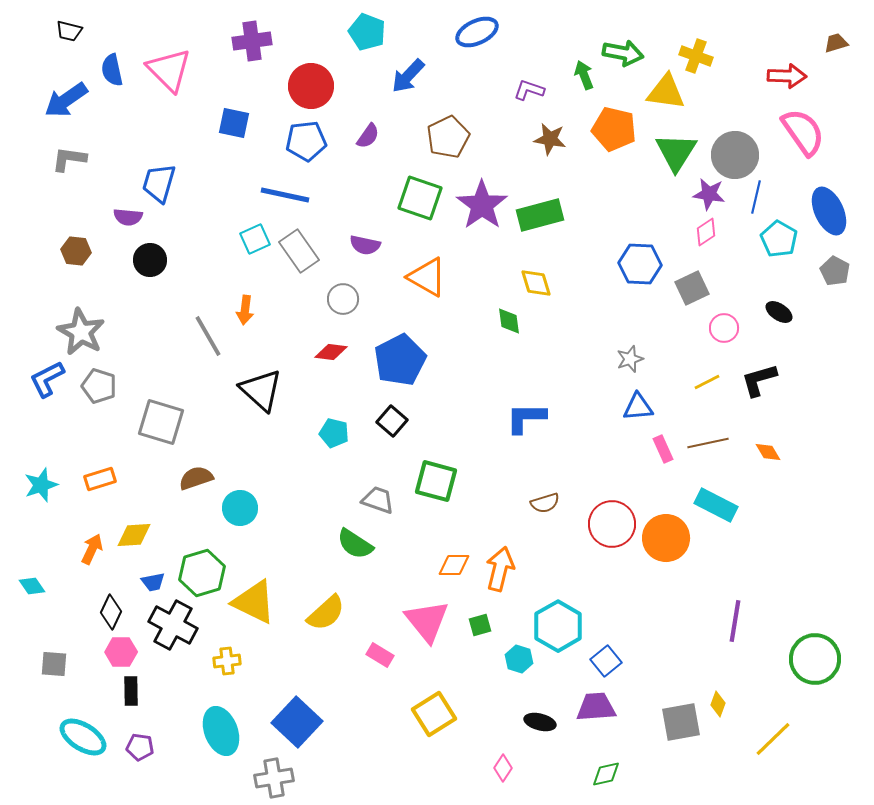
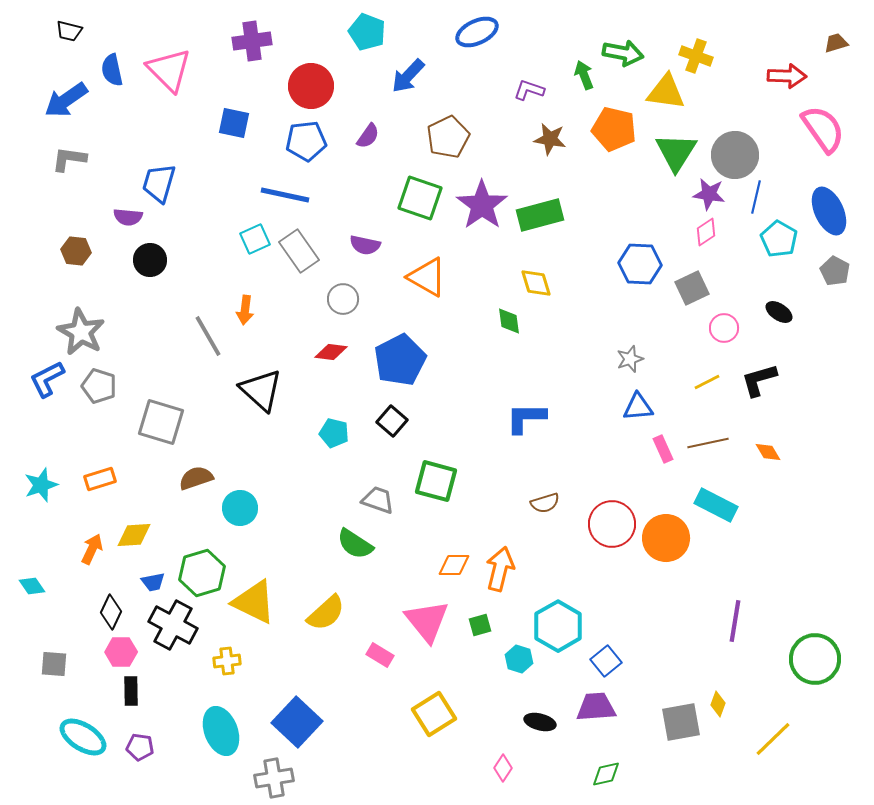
pink semicircle at (803, 132): moved 20 px right, 3 px up
